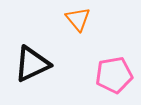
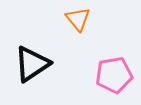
black triangle: rotated 9 degrees counterclockwise
